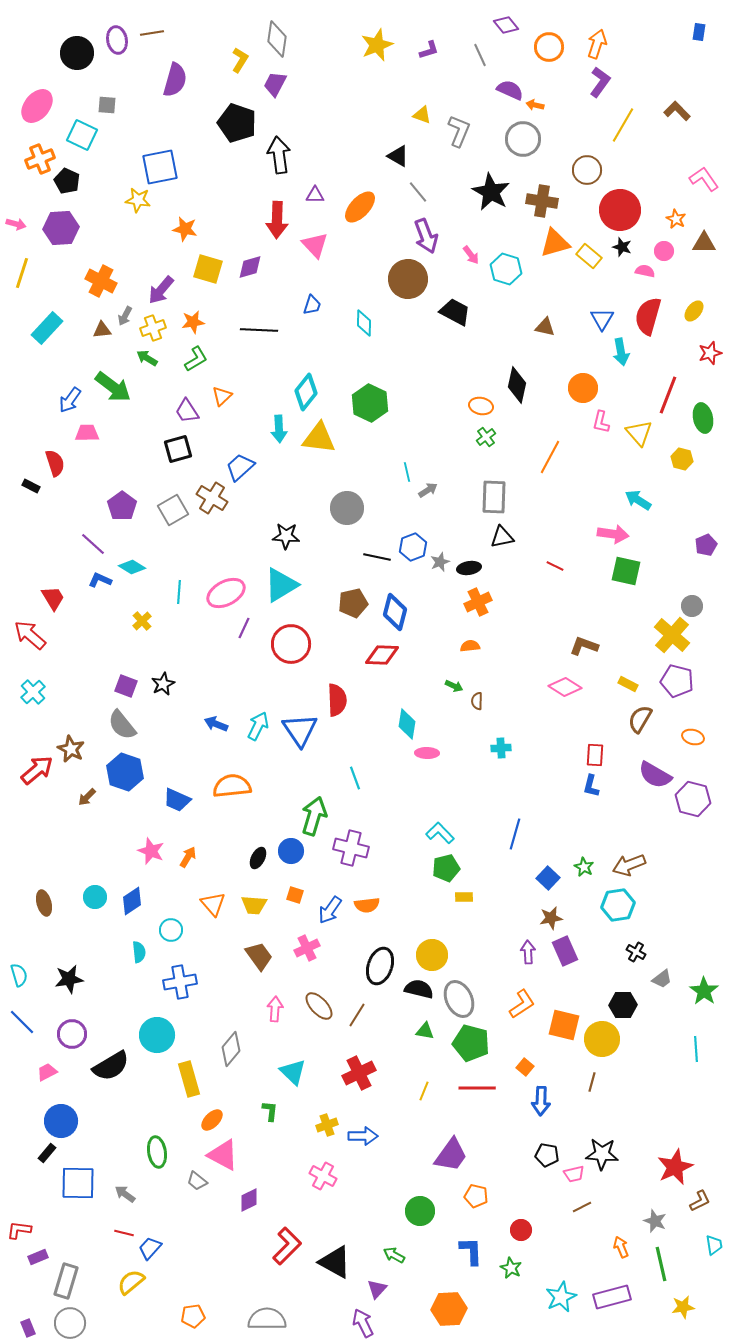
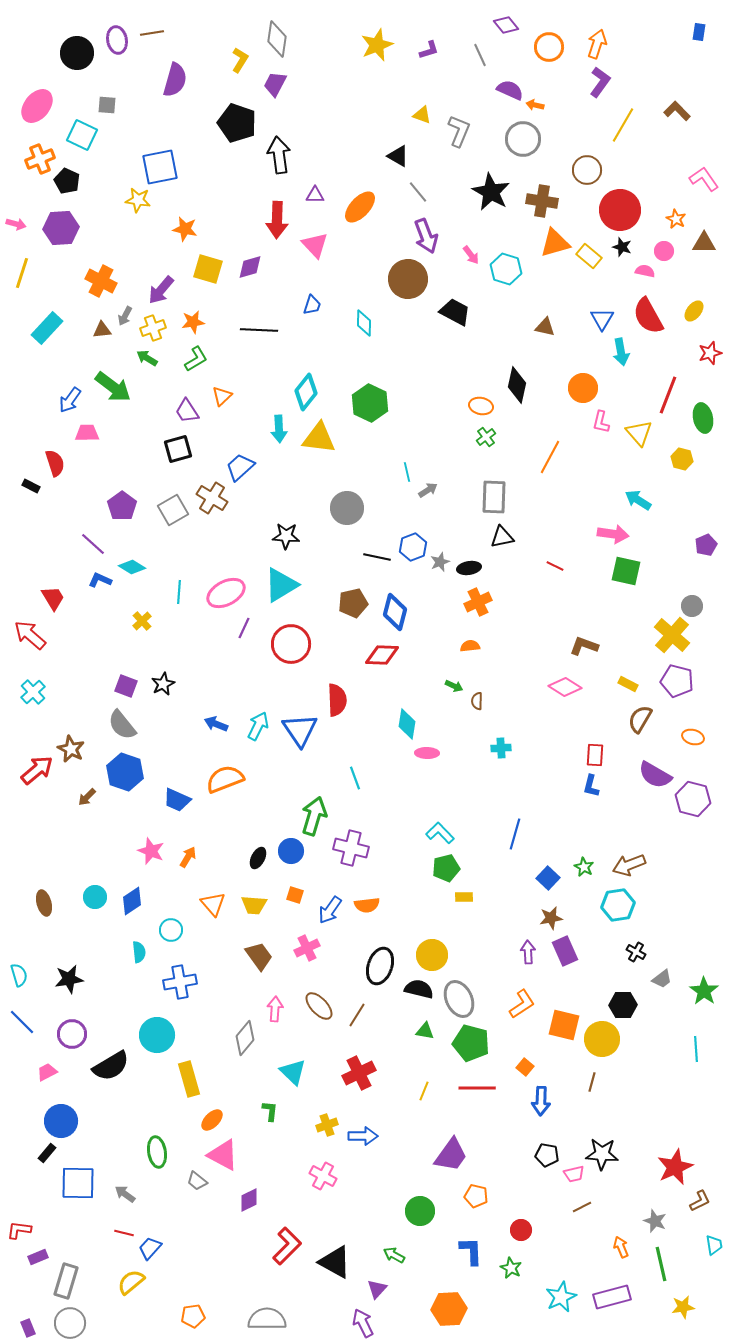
red semicircle at (648, 316): rotated 45 degrees counterclockwise
orange semicircle at (232, 786): moved 7 px left, 7 px up; rotated 15 degrees counterclockwise
gray diamond at (231, 1049): moved 14 px right, 11 px up
